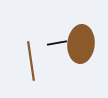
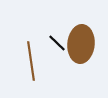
black line: rotated 54 degrees clockwise
